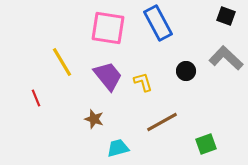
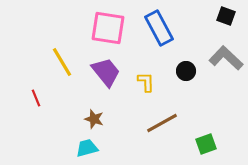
blue rectangle: moved 1 px right, 5 px down
purple trapezoid: moved 2 px left, 4 px up
yellow L-shape: moved 3 px right; rotated 15 degrees clockwise
brown line: moved 1 px down
cyan trapezoid: moved 31 px left
